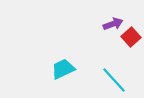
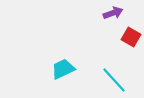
purple arrow: moved 11 px up
red square: rotated 18 degrees counterclockwise
